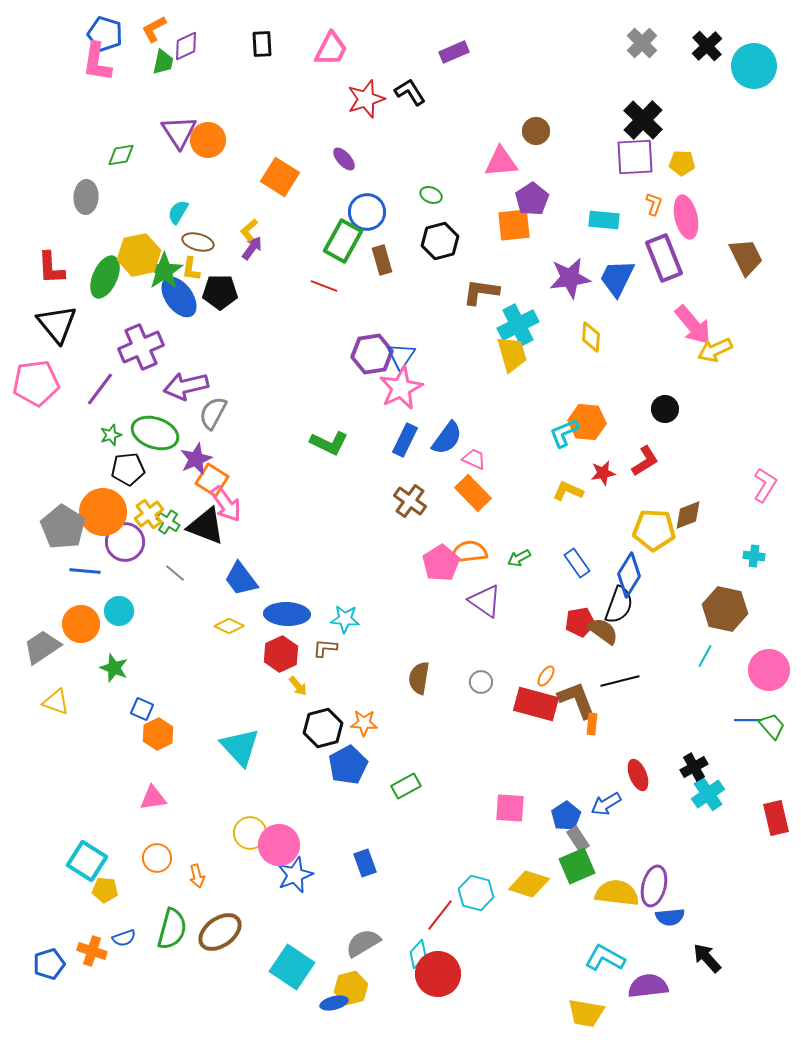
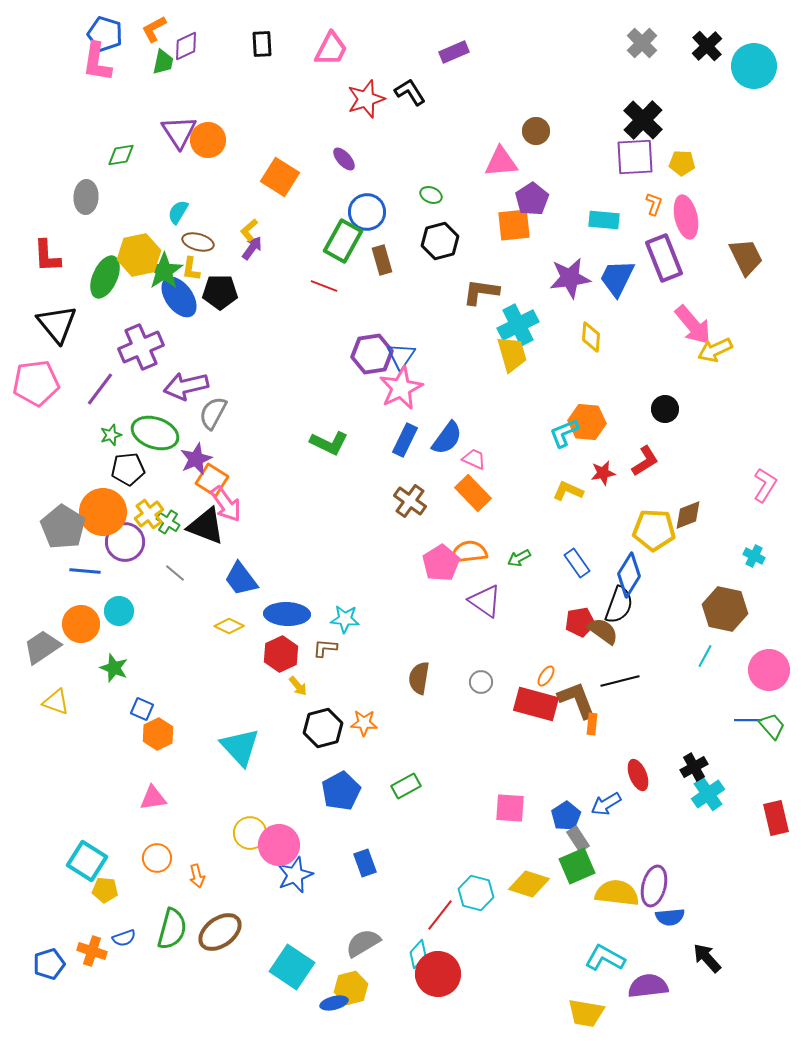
red L-shape at (51, 268): moved 4 px left, 12 px up
cyan cross at (754, 556): rotated 20 degrees clockwise
blue pentagon at (348, 765): moved 7 px left, 26 px down
